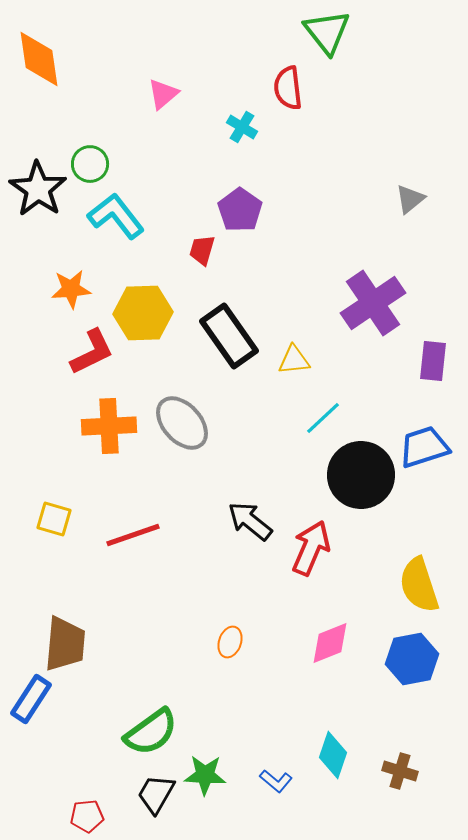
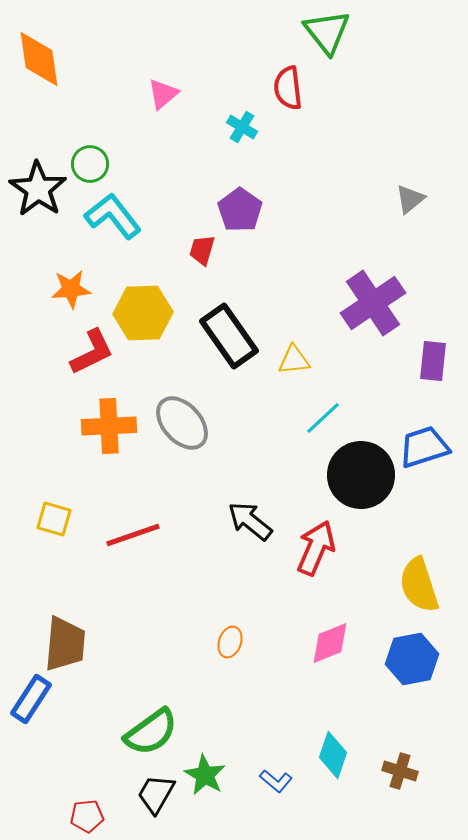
cyan L-shape: moved 3 px left
red arrow: moved 5 px right
green star: rotated 27 degrees clockwise
